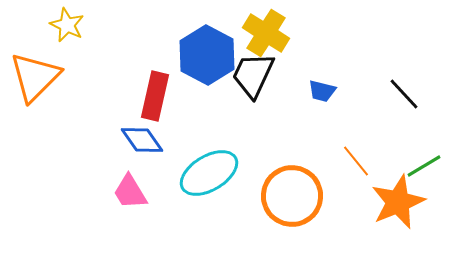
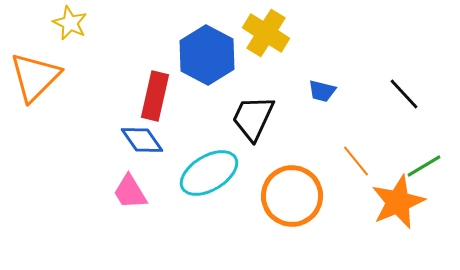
yellow star: moved 3 px right, 2 px up
black trapezoid: moved 43 px down
